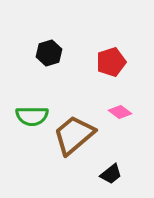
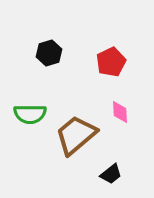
red pentagon: rotated 8 degrees counterclockwise
pink diamond: rotated 50 degrees clockwise
green semicircle: moved 2 px left, 2 px up
brown trapezoid: moved 2 px right
